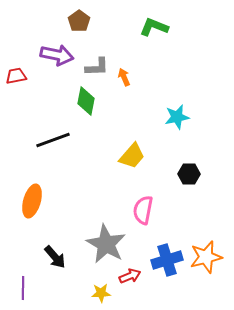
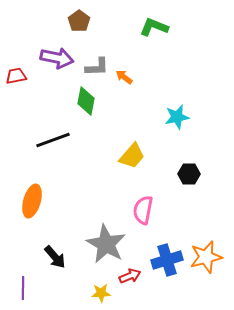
purple arrow: moved 3 px down
orange arrow: rotated 30 degrees counterclockwise
